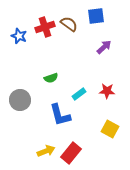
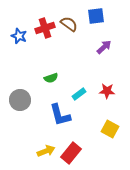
red cross: moved 1 px down
